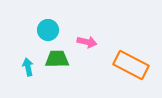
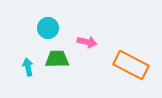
cyan circle: moved 2 px up
